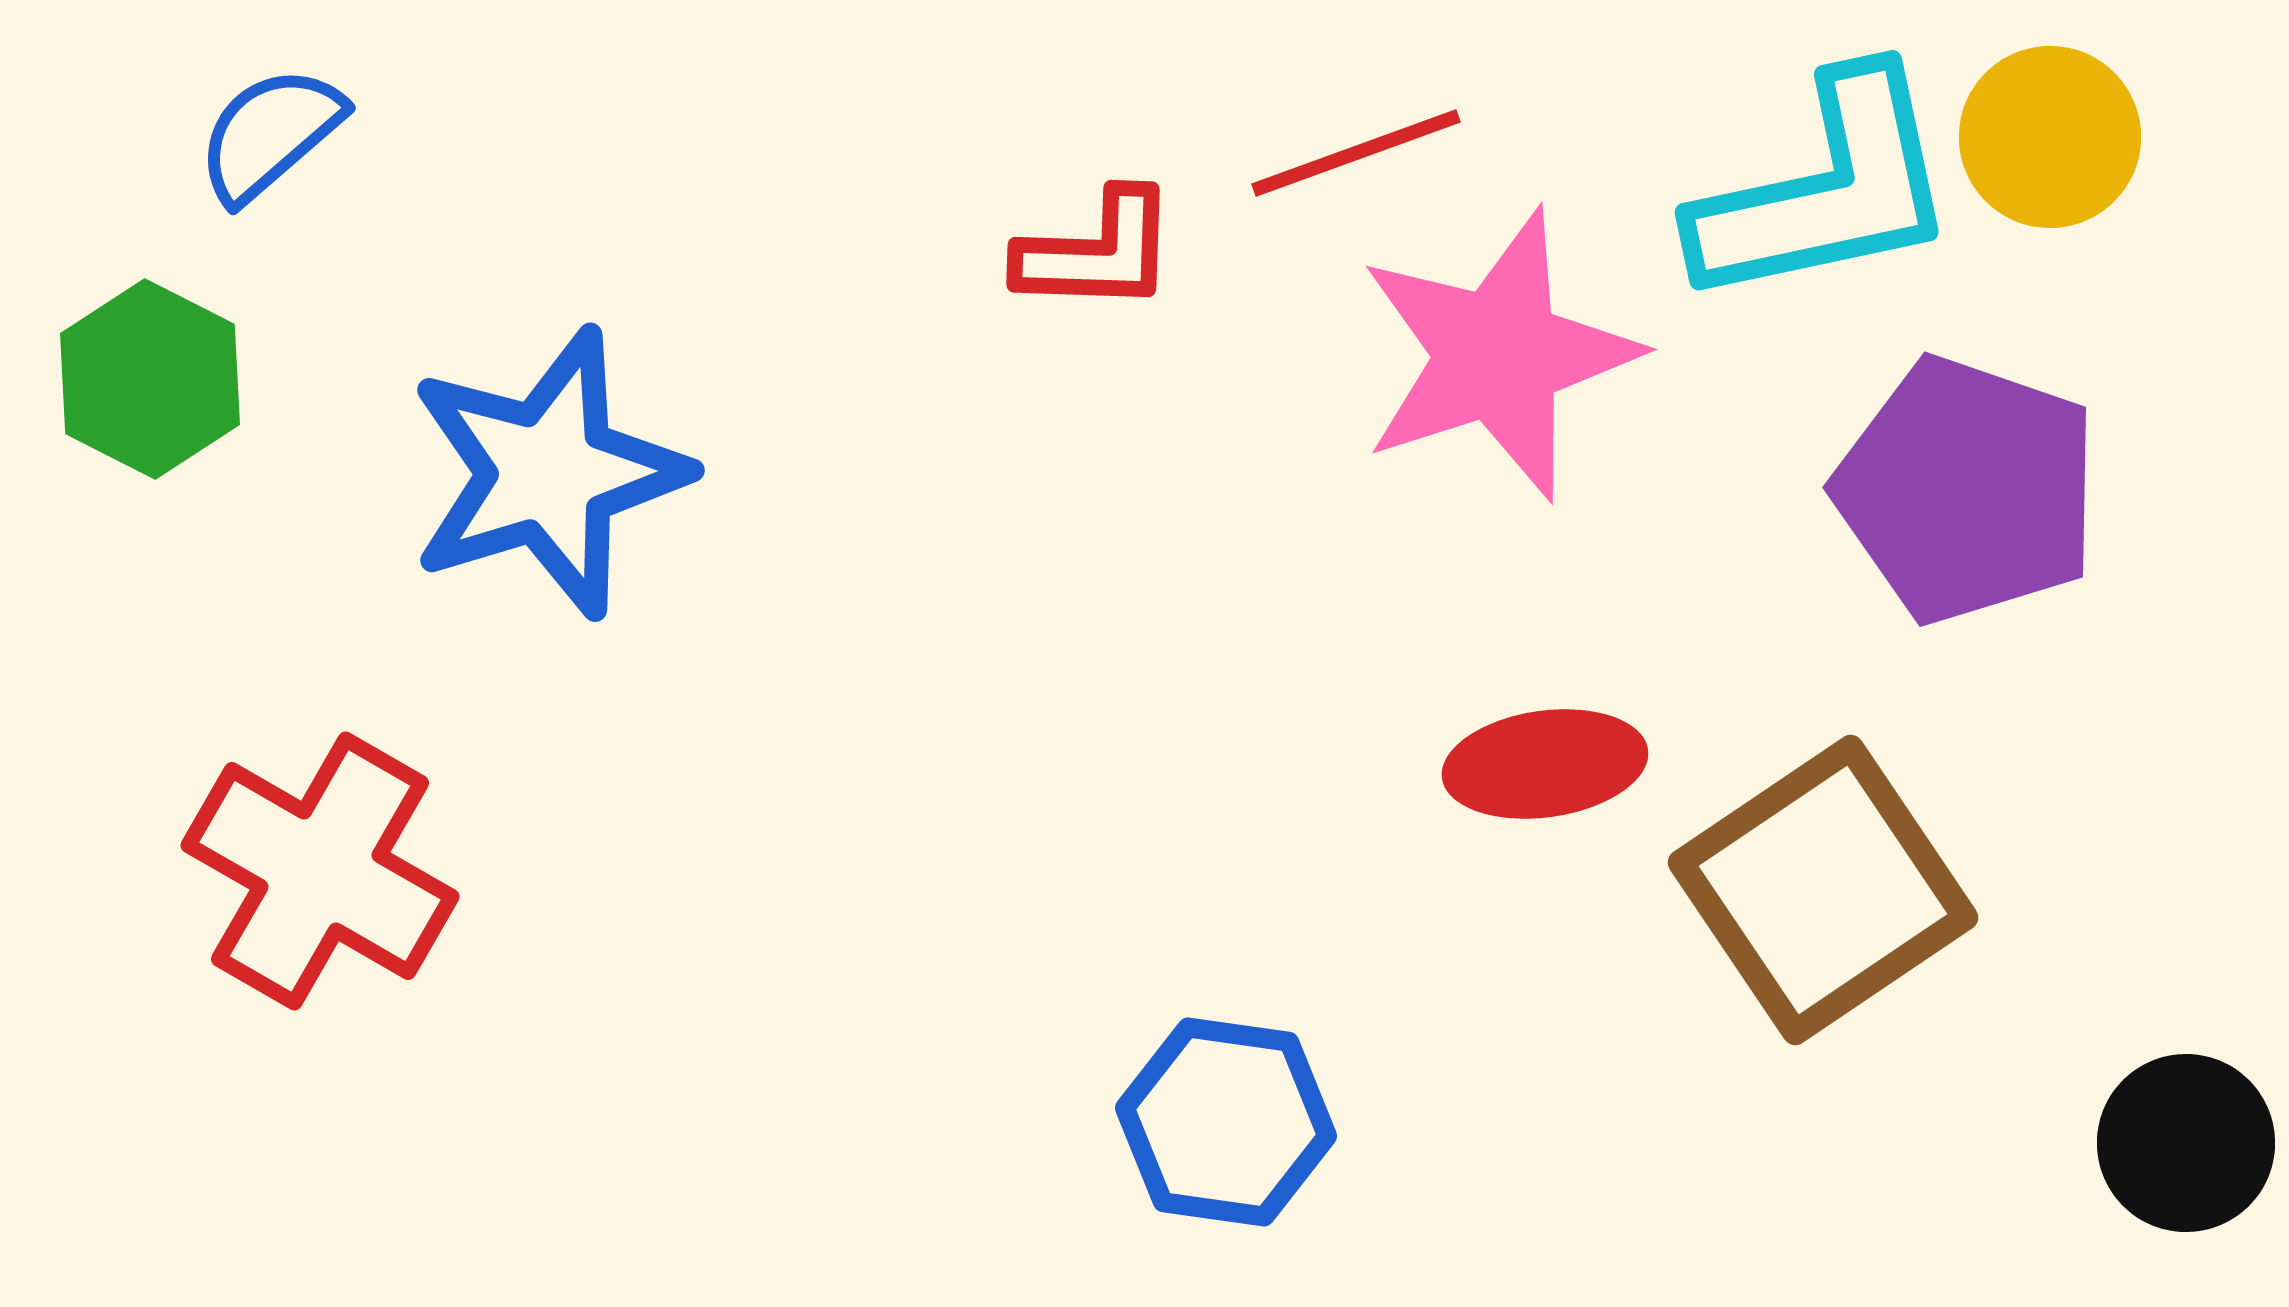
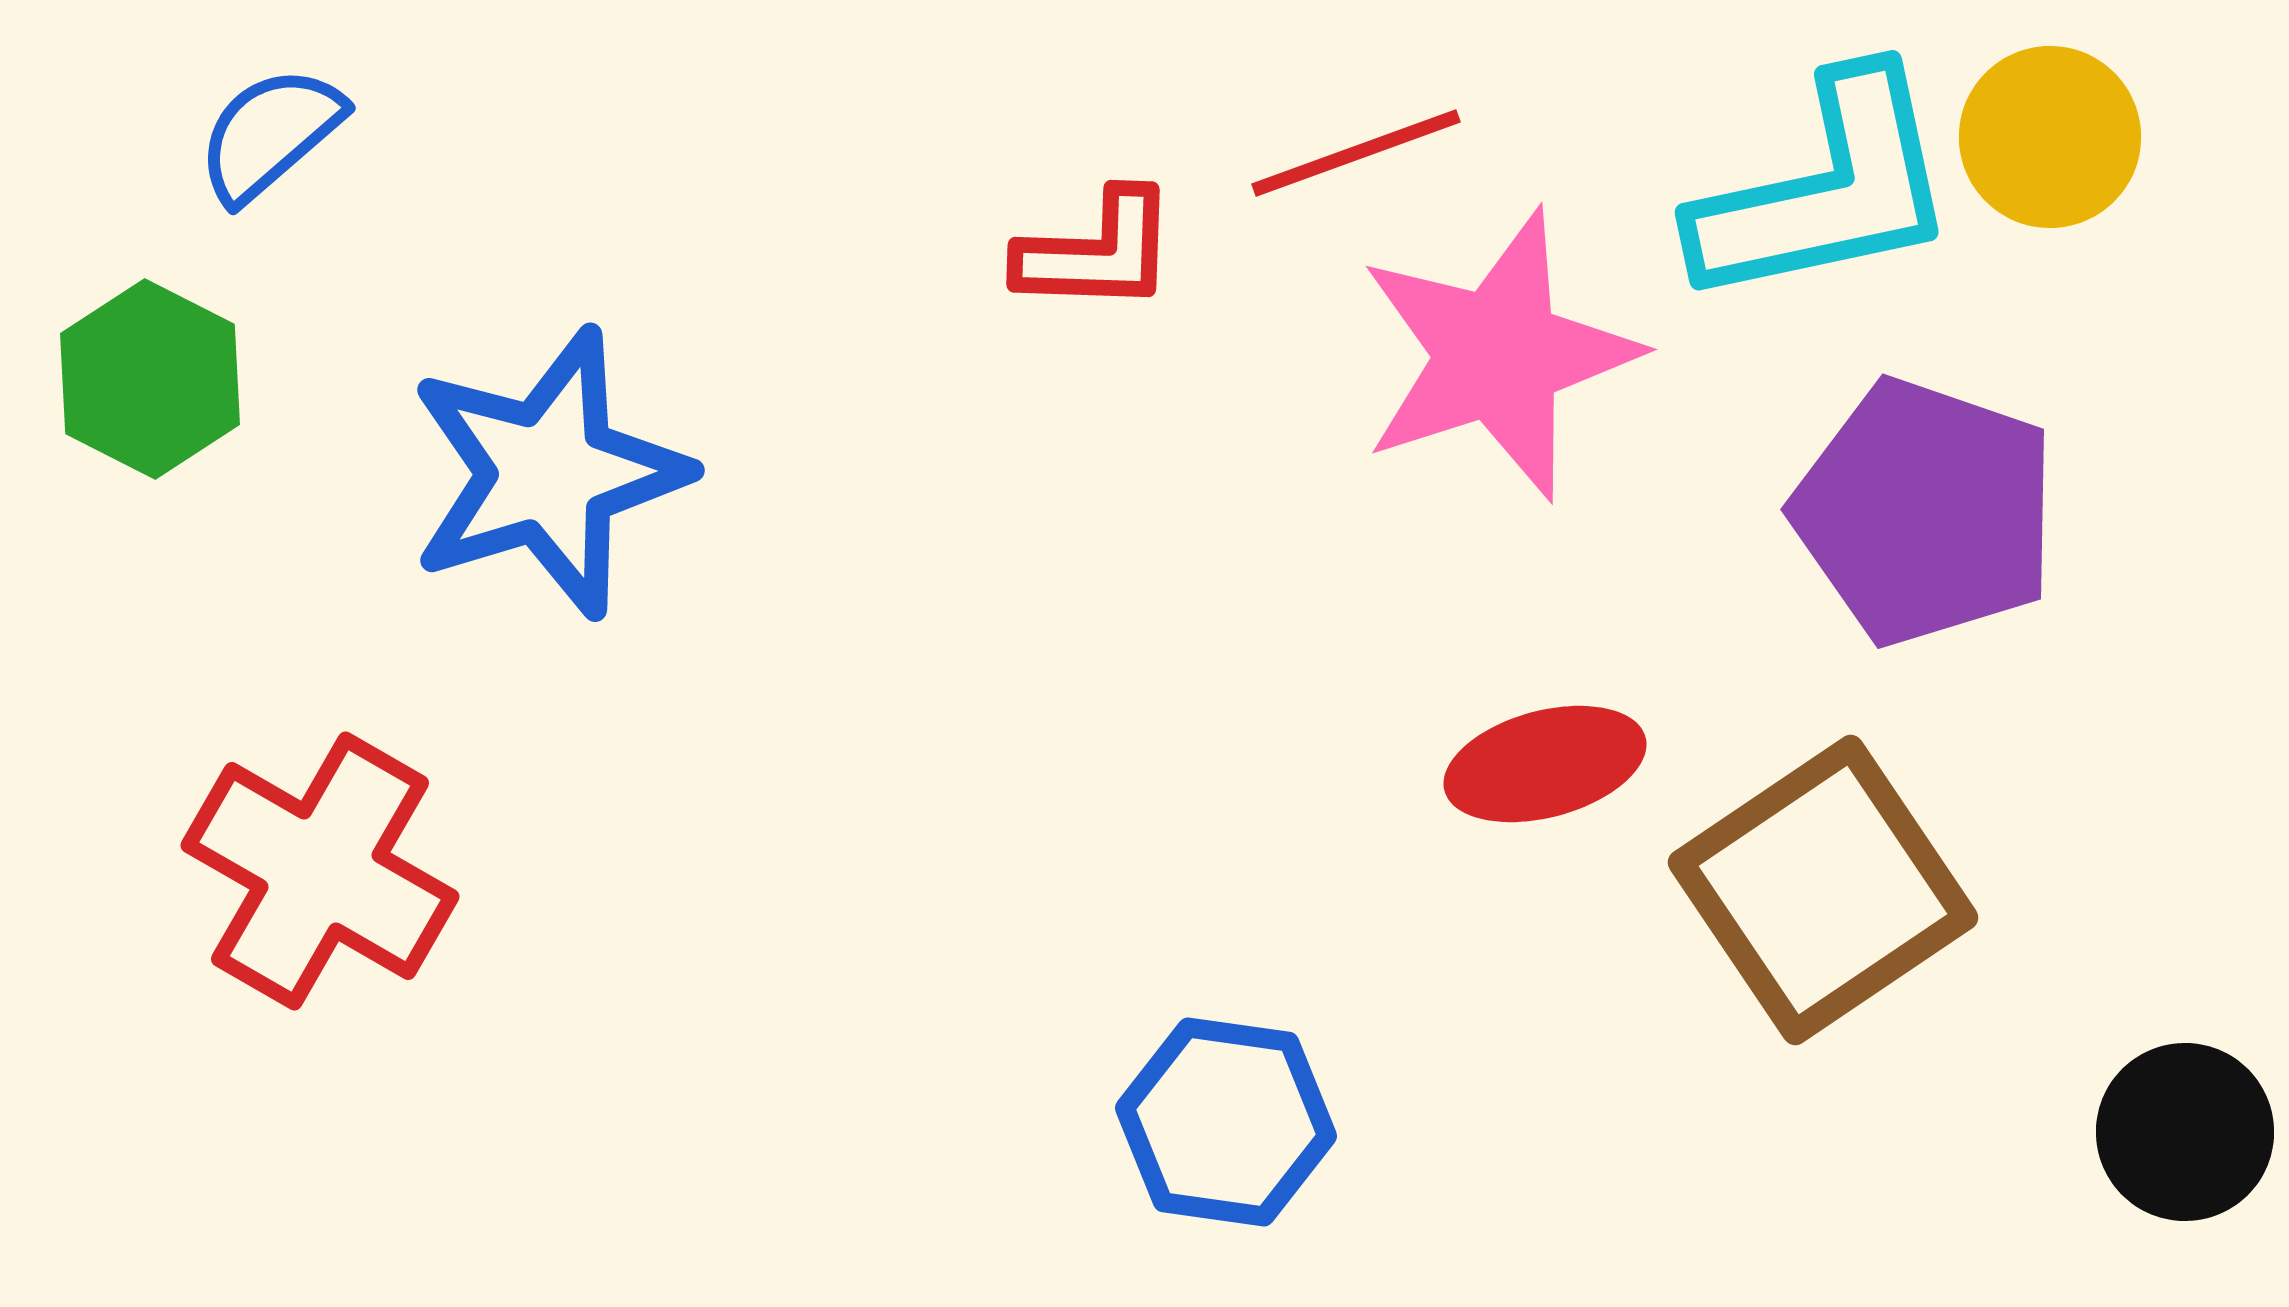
purple pentagon: moved 42 px left, 22 px down
red ellipse: rotated 7 degrees counterclockwise
black circle: moved 1 px left, 11 px up
